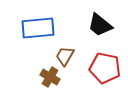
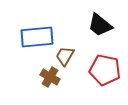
blue rectangle: moved 1 px left, 9 px down
red pentagon: moved 2 px down
